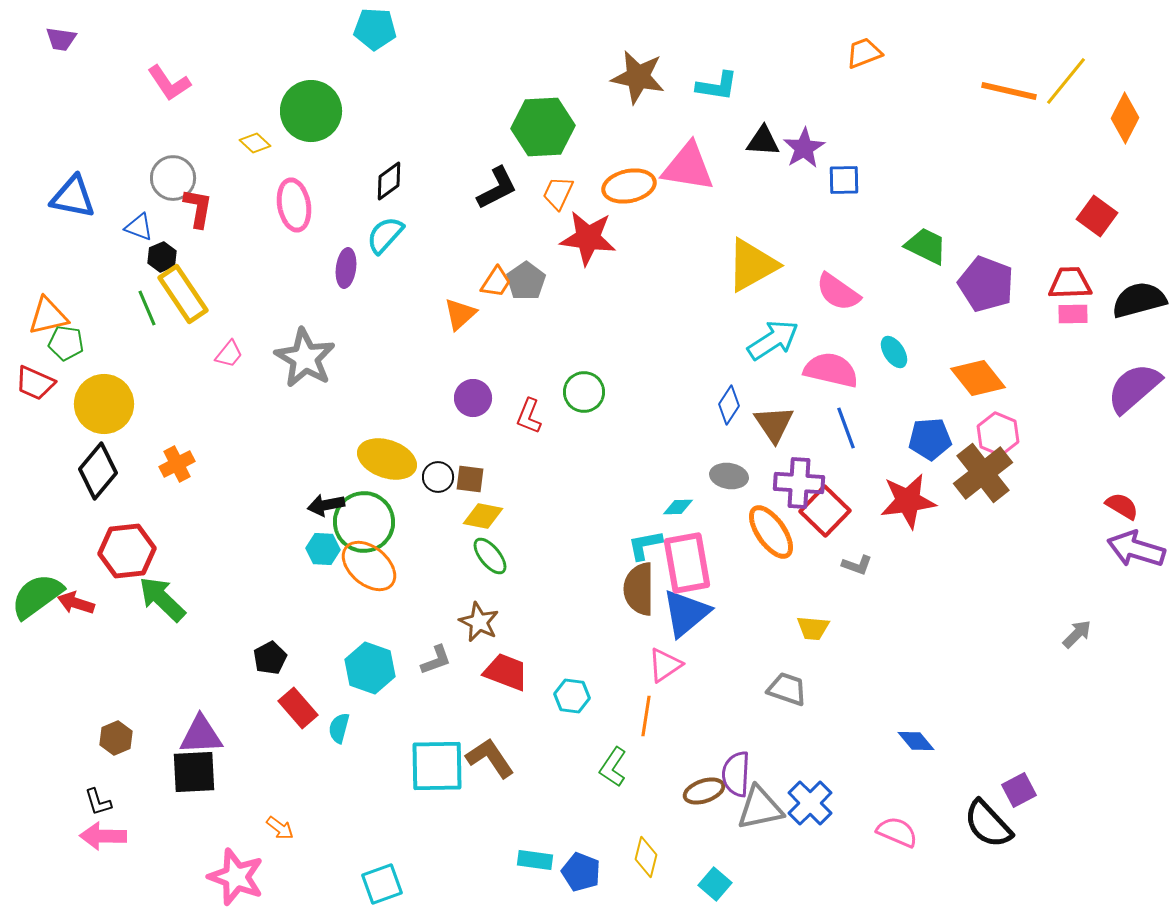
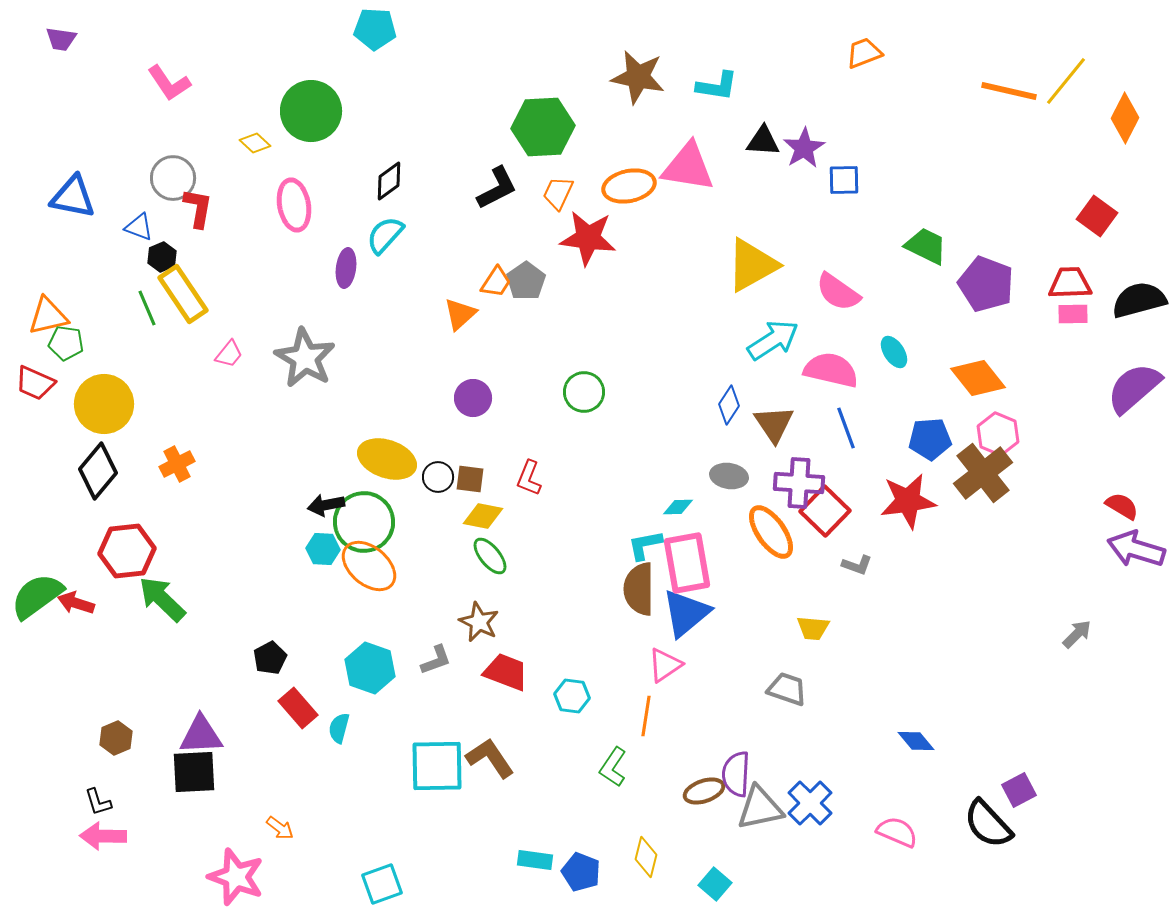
red L-shape at (529, 416): moved 62 px down
